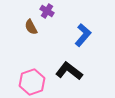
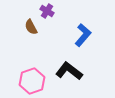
pink hexagon: moved 1 px up
